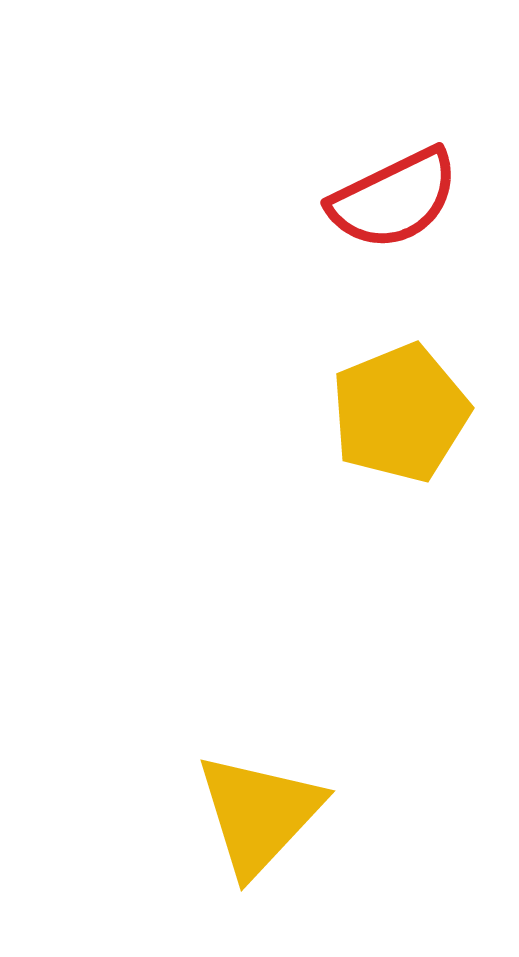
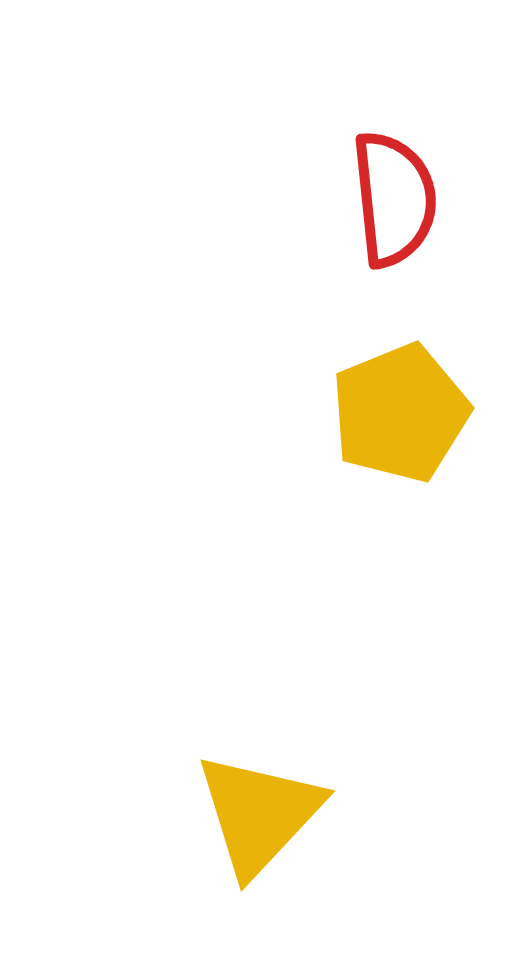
red semicircle: rotated 70 degrees counterclockwise
